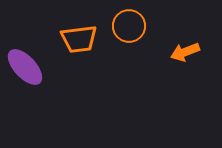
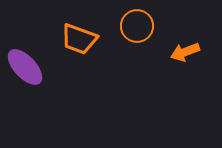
orange circle: moved 8 px right
orange trapezoid: rotated 27 degrees clockwise
